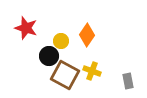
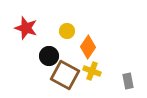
orange diamond: moved 1 px right, 12 px down
yellow circle: moved 6 px right, 10 px up
